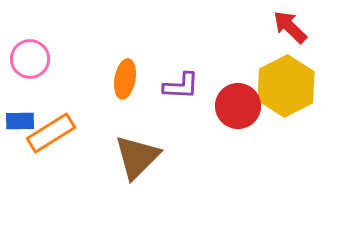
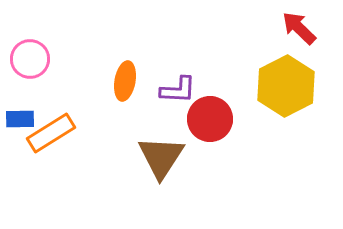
red arrow: moved 9 px right, 1 px down
orange ellipse: moved 2 px down
purple L-shape: moved 3 px left, 4 px down
red circle: moved 28 px left, 13 px down
blue rectangle: moved 2 px up
brown triangle: moved 24 px right; rotated 12 degrees counterclockwise
